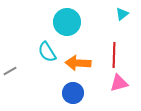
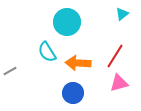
red line: moved 1 px right, 1 px down; rotated 30 degrees clockwise
